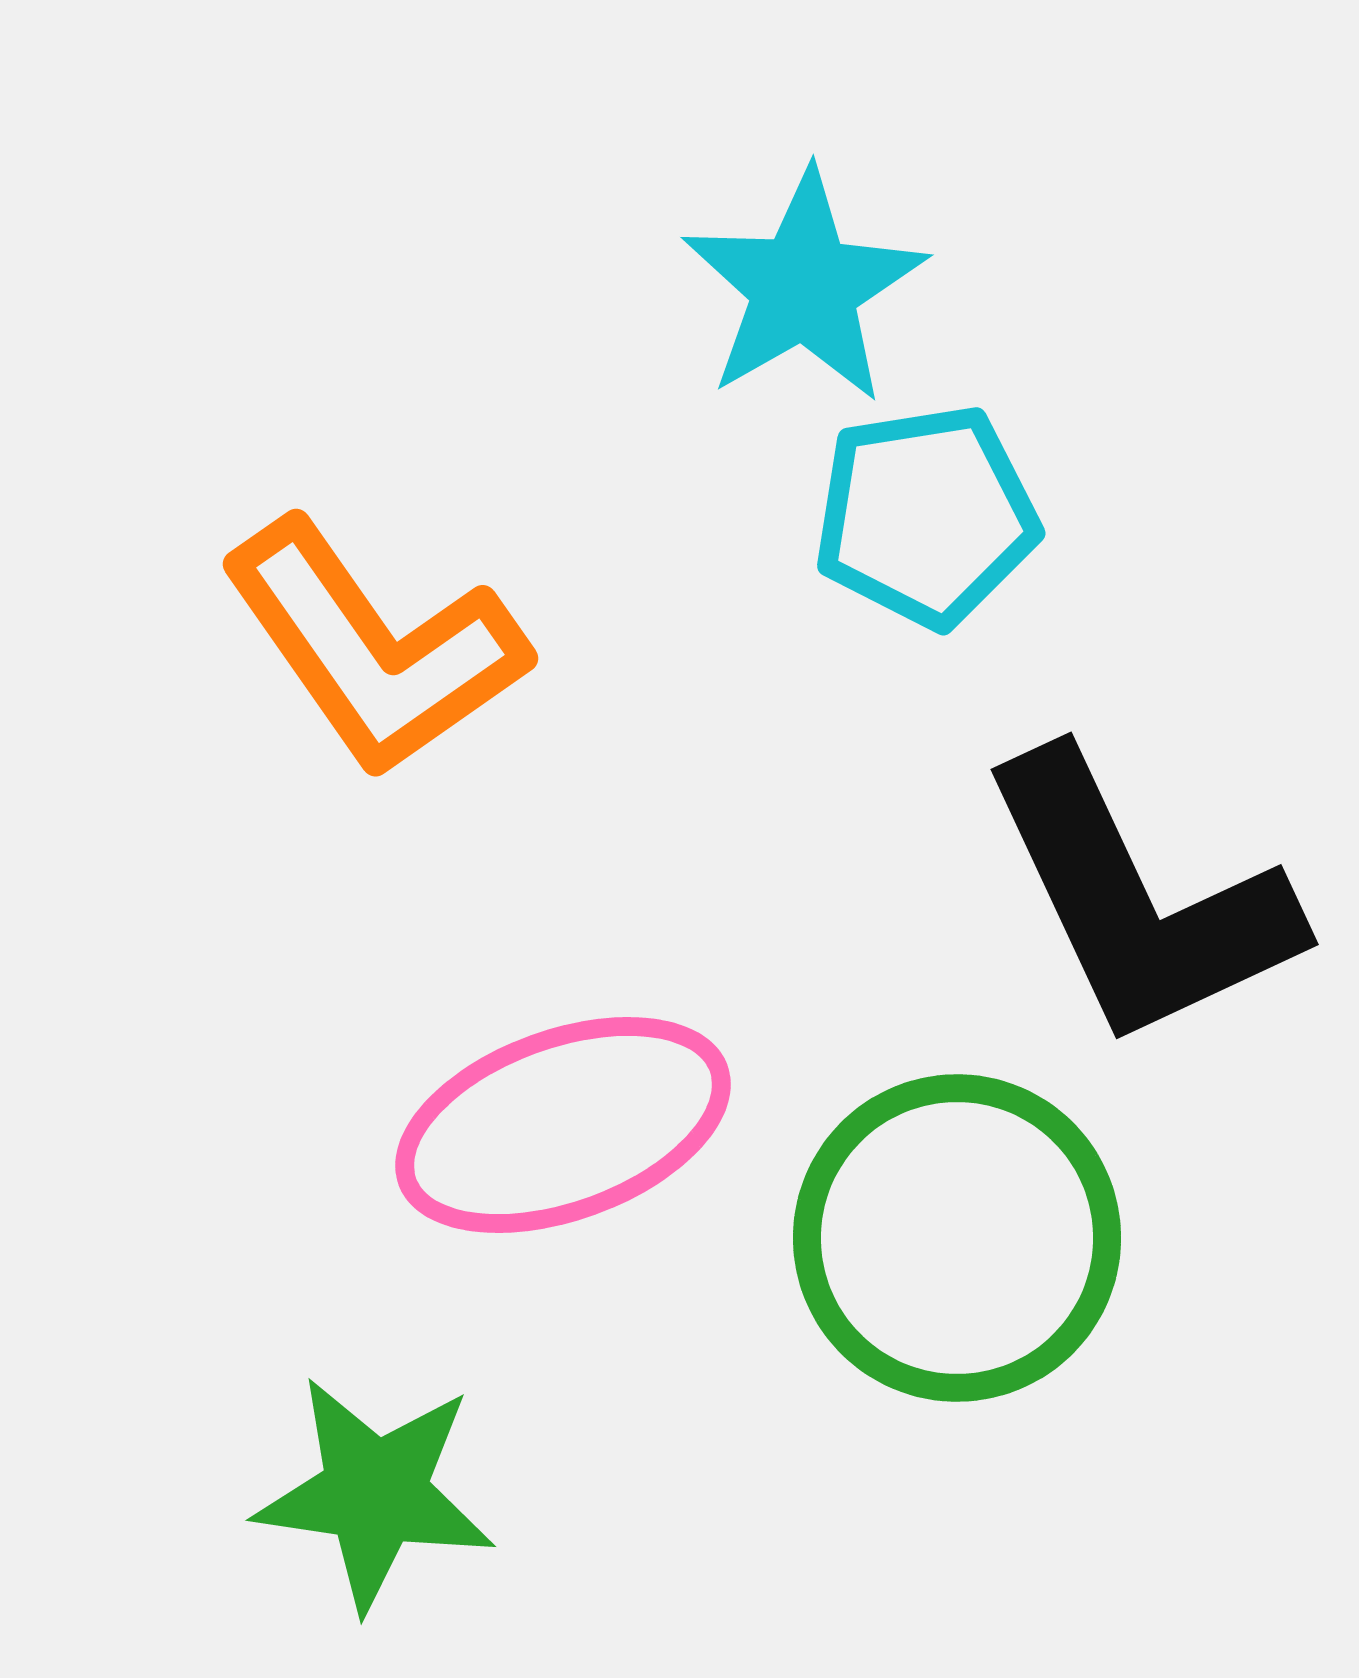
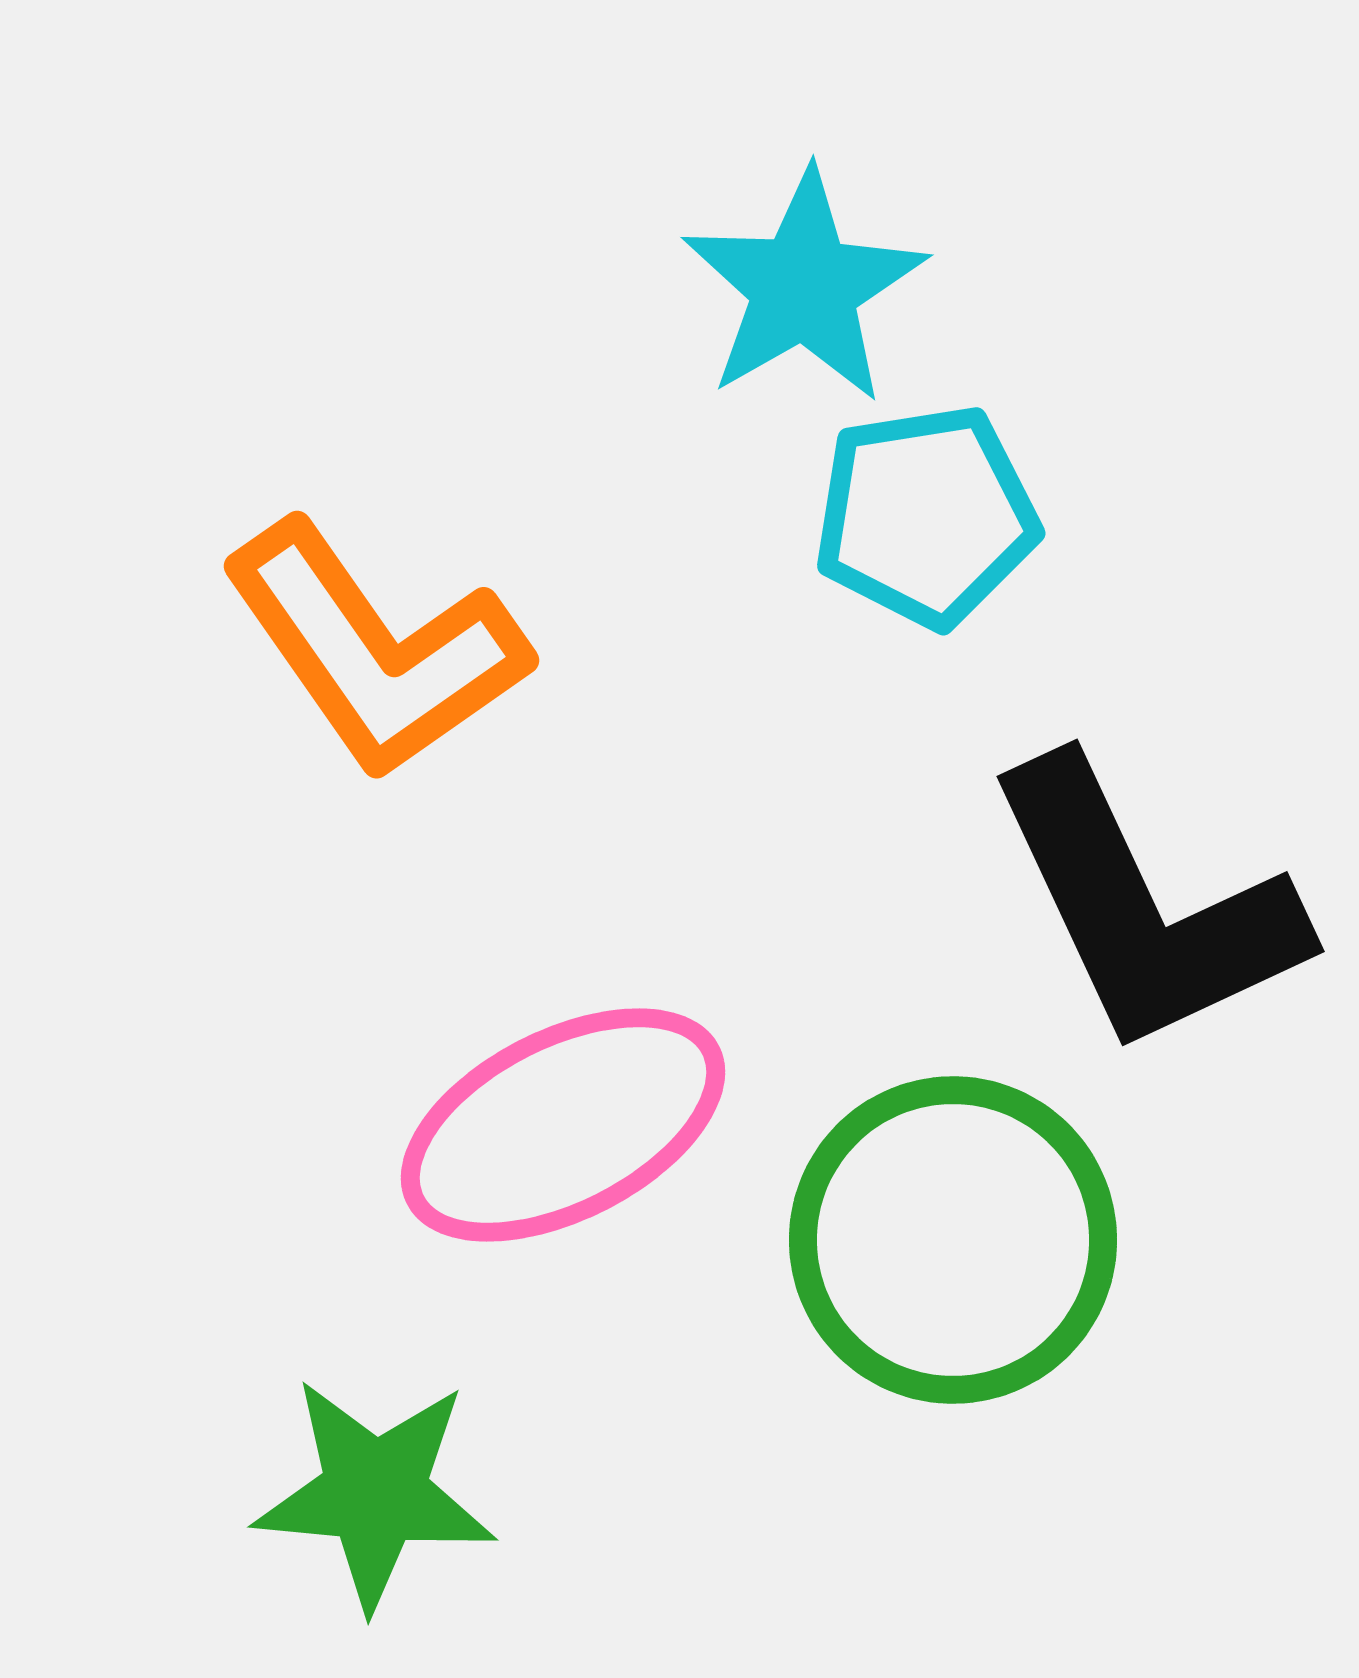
orange L-shape: moved 1 px right, 2 px down
black L-shape: moved 6 px right, 7 px down
pink ellipse: rotated 7 degrees counterclockwise
green circle: moved 4 px left, 2 px down
green star: rotated 3 degrees counterclockwise
